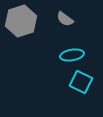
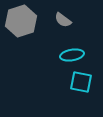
gray semicircle: moved 2 px left, 1 px down
cyan square: rotated 15 degrees counterclockwise
